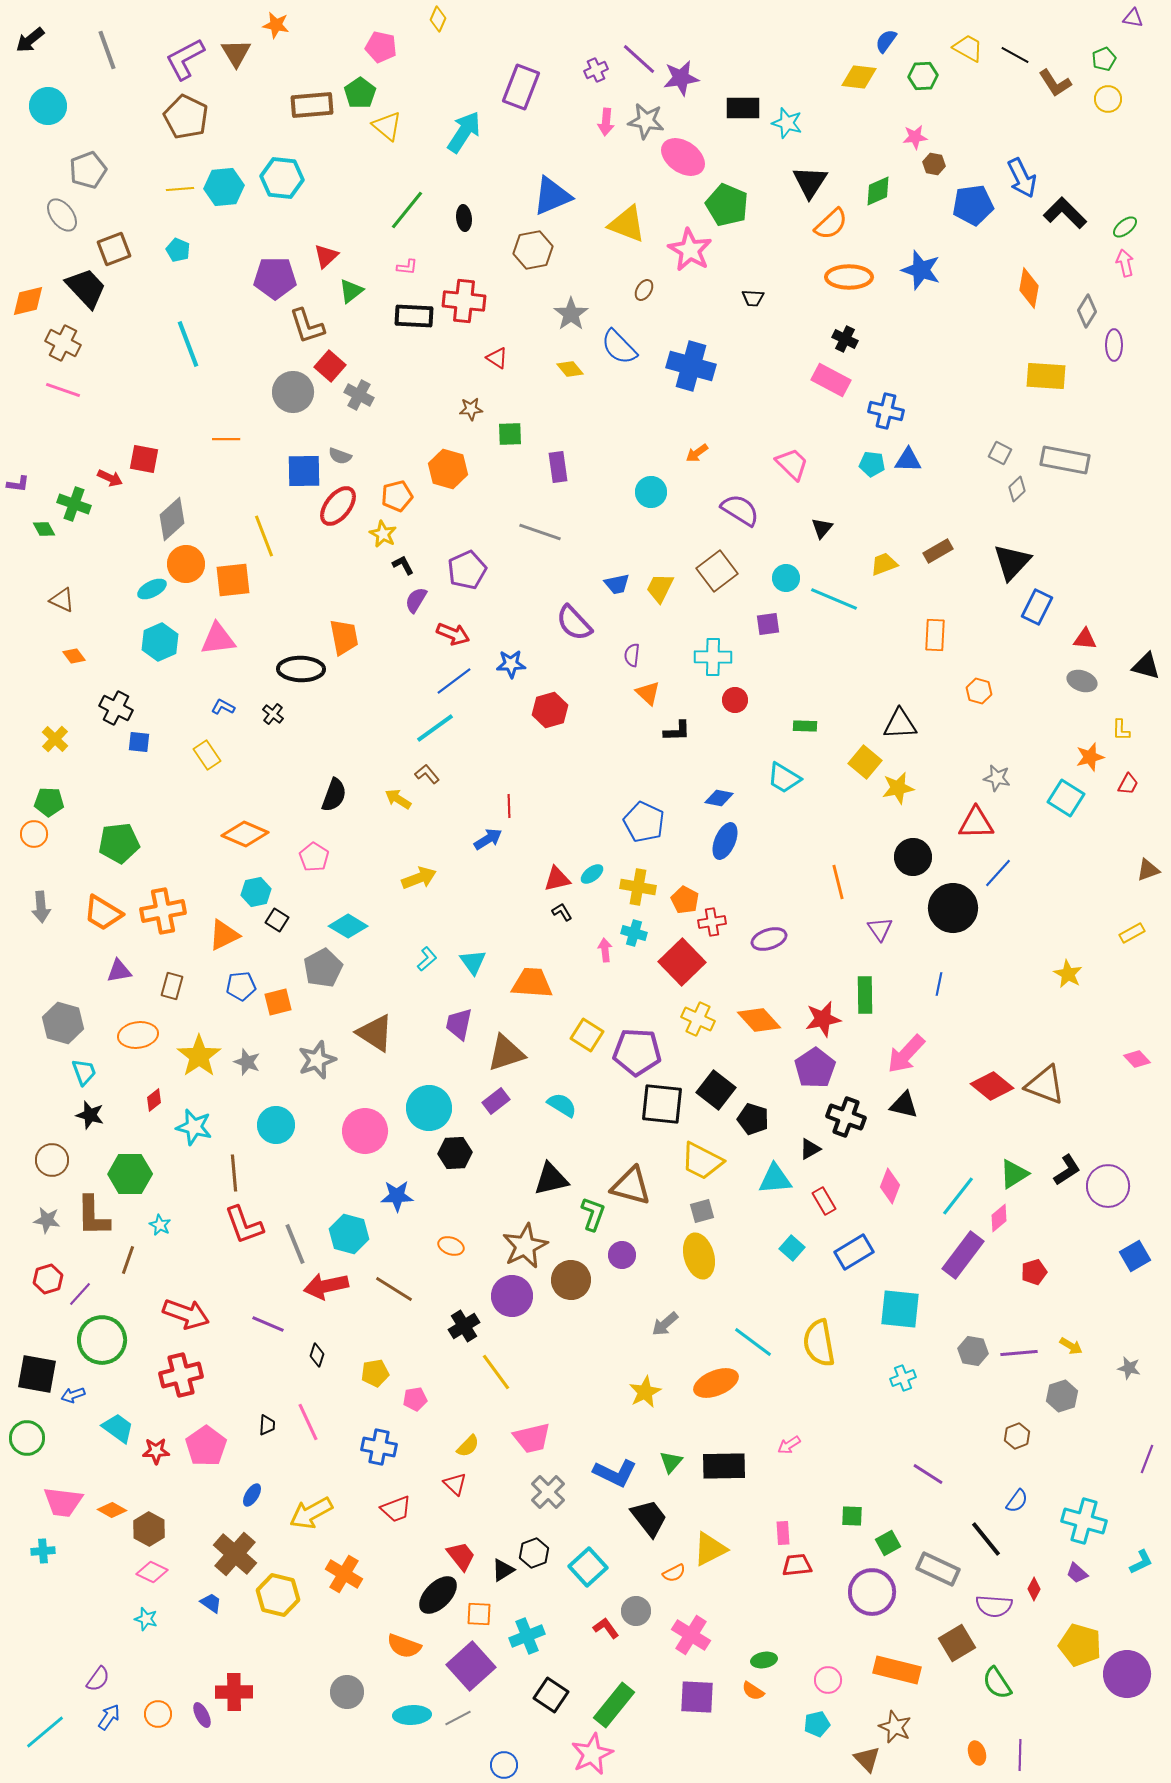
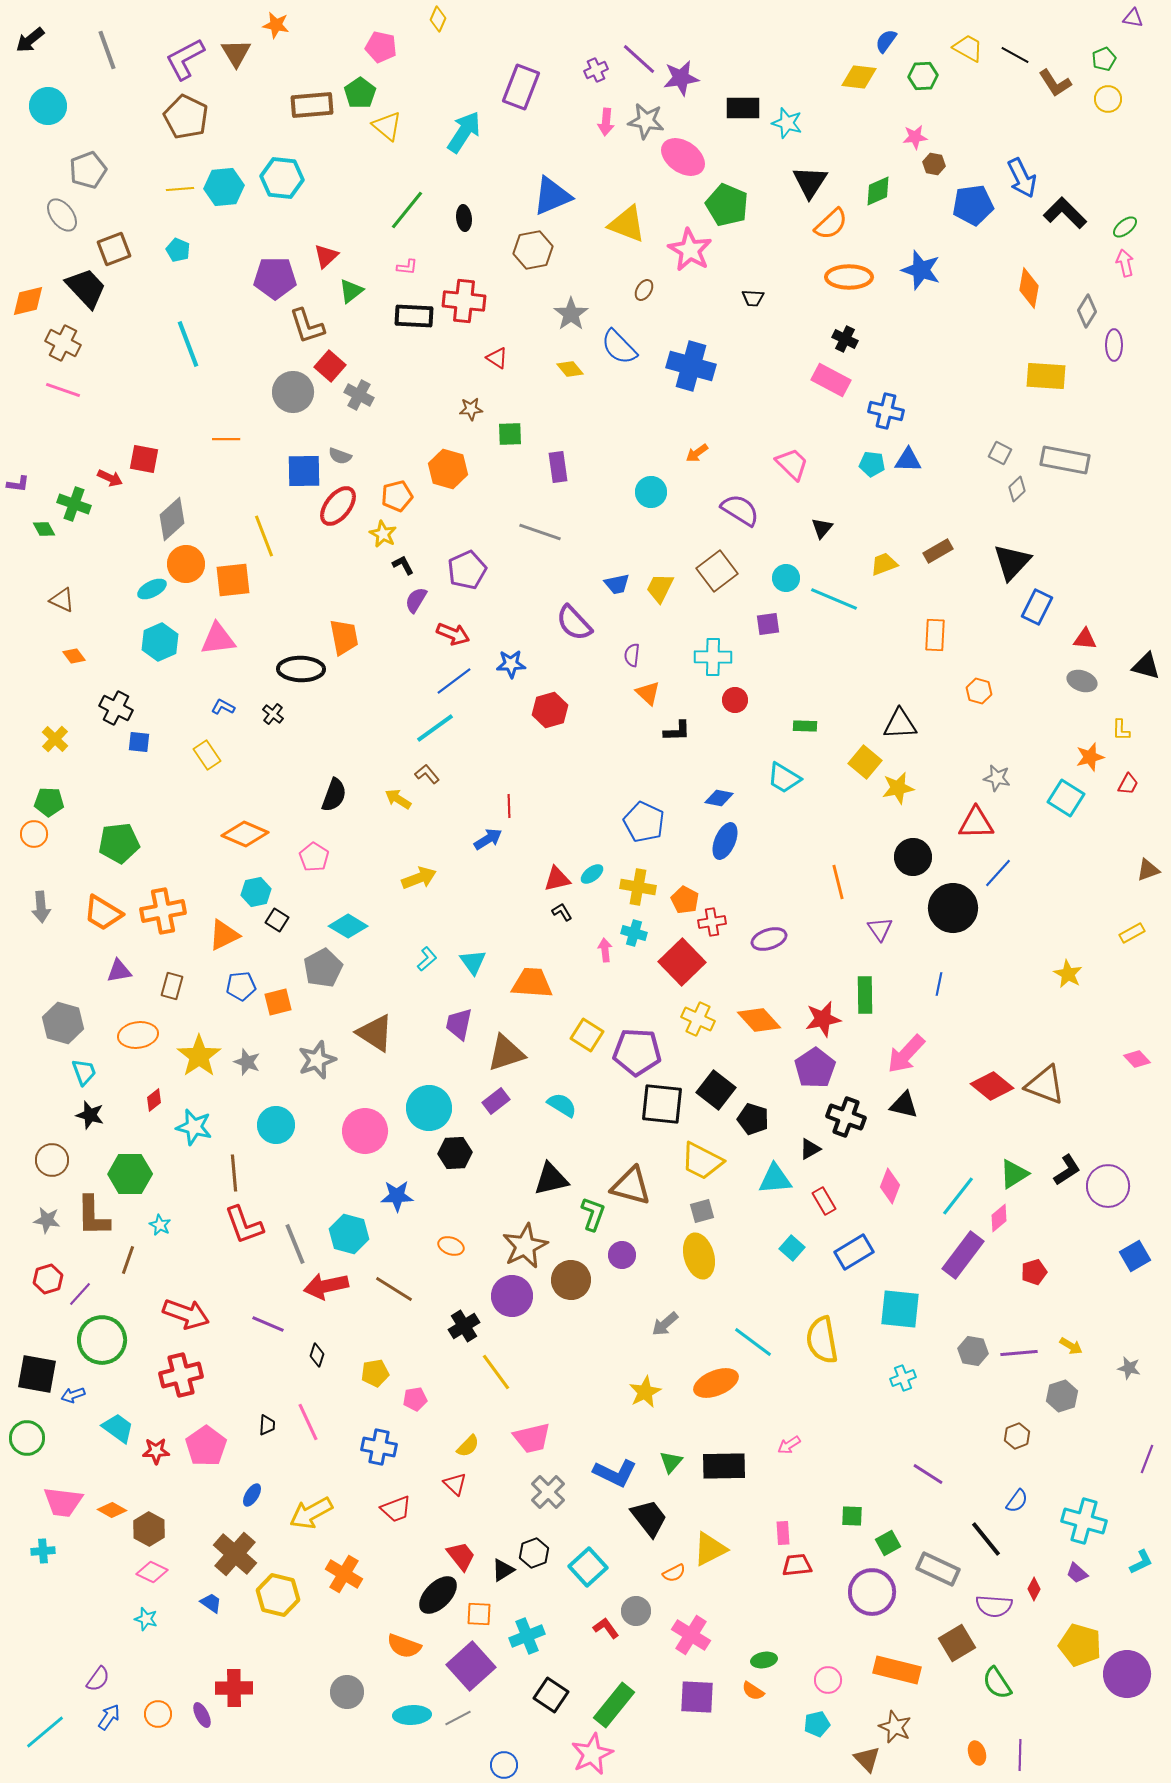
yellow semicircle at (819, 1343): moved 3 px right, 3 px up
red cross at (234, 1692): moved 4 px up
